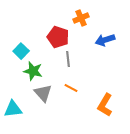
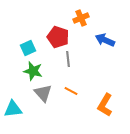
blue arrow: rotated 42 degrees clockwise
cyan square: moved 7 px right, 3 px up; rotated 21 degrees clockwise
orange line: moved 3 px down
